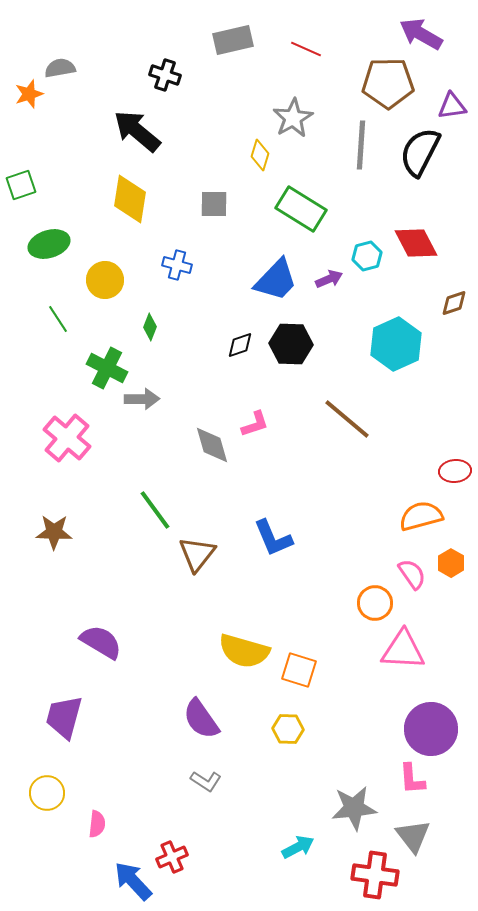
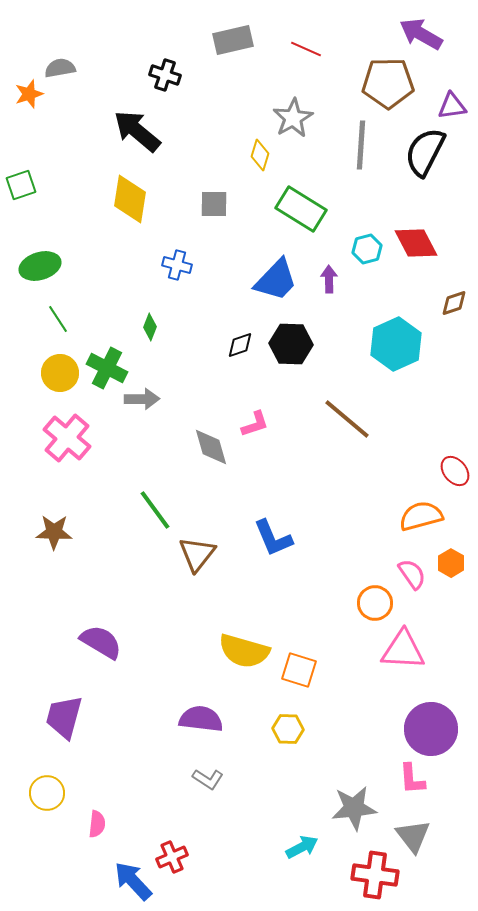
black semicircle at (420, 152): moved 5 px right
green ellipse at (49, 244): moved 9 px left, 22 px down
cyan hexagon at (367, 256): moved 7 px up
purple arrow at (329, 279): rotated 68 degrees counterclockwise
yellow circle at (105, 280): moved 45 px left, 93 px down
gray diamond at (212, 445): moved 1 px left, 2 px down
red ellipse at (455, 471): rotated 56 degrees clockwise
purple semicircle at (201, 719): rotated 132 degrees clockwise
gray L-shape at (206, 781): moved 2 px right, 2 px up
cyan arrow at (298, 847): moved 4 px right
